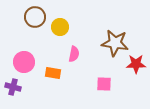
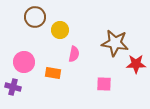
yellow circle: moved 3 px down
